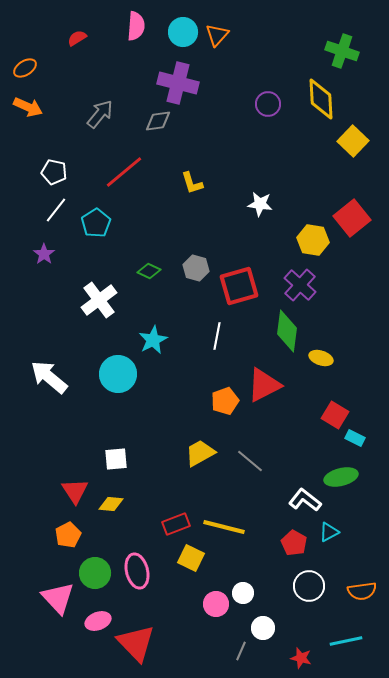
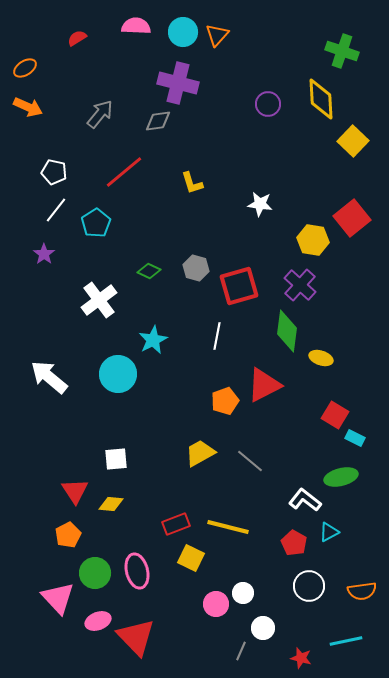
pink semicircle at (136, 26): rotated 92 degrees counterclockwise
yellow line at (224, 527): moved 4 px right
red triangle at (136, 643): moved 6 px up
